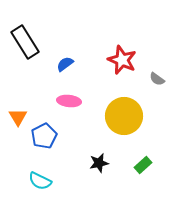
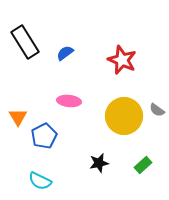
blue semicircle: moved 11 px up
gray semicircle: moved 31 px down
